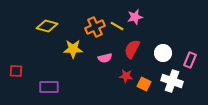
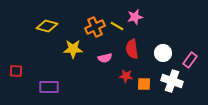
red semicircle: rotated 36 degrees counterclockwise
pink rectangle: rotated 14 degrees clockwise
orange square: rotated 24 degrees counterclockwise
